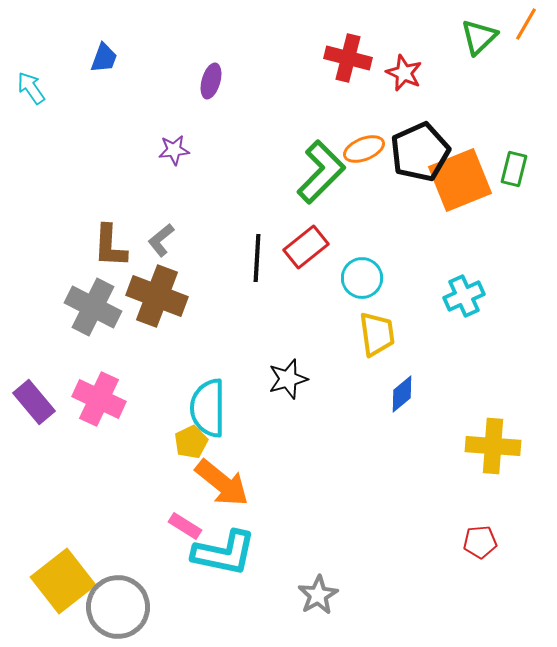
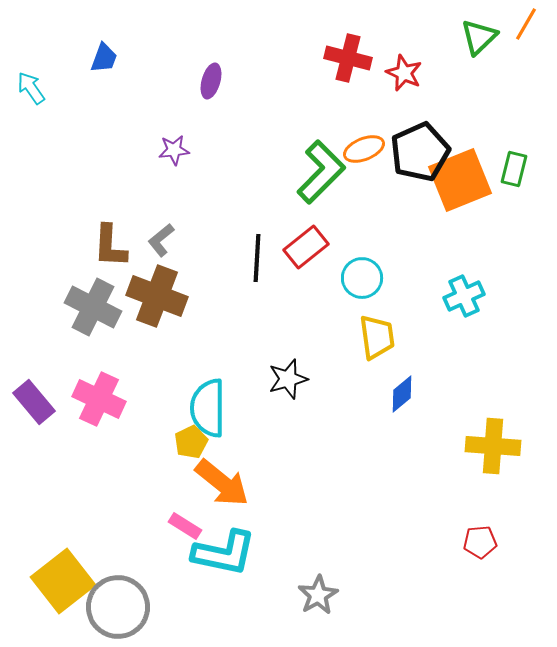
yellow trapezoid: moved 3 px down
